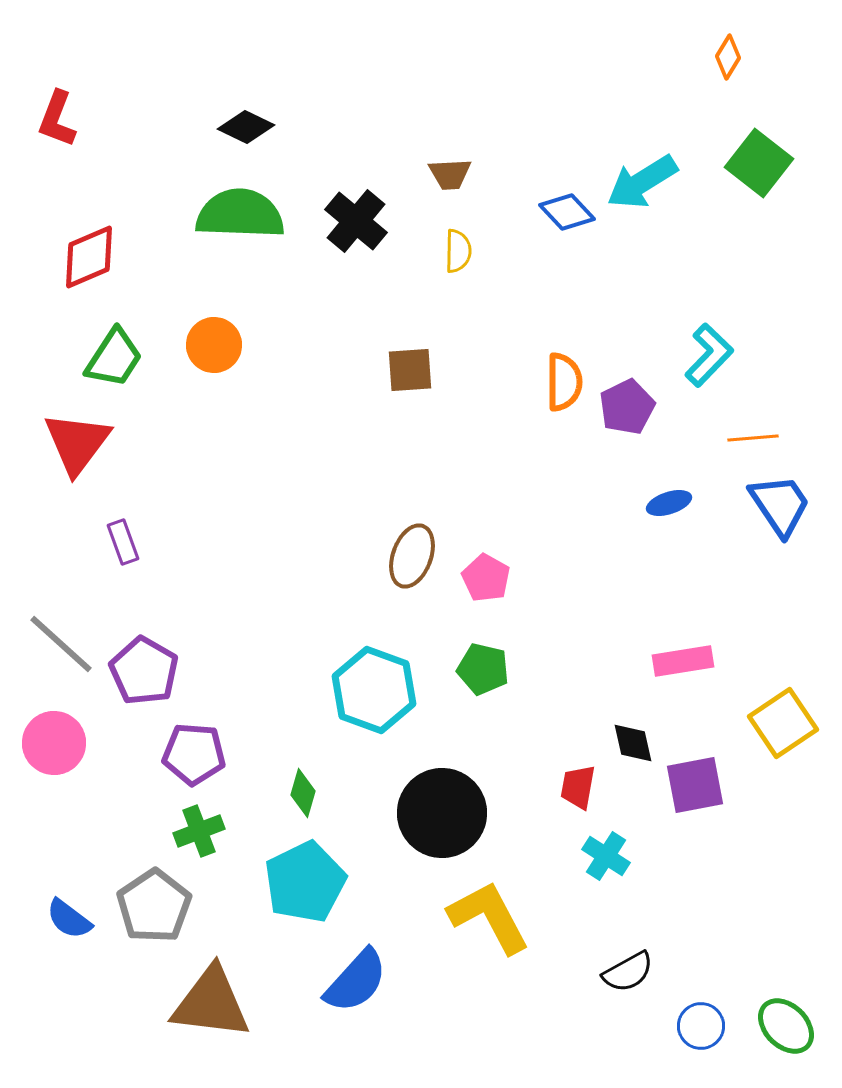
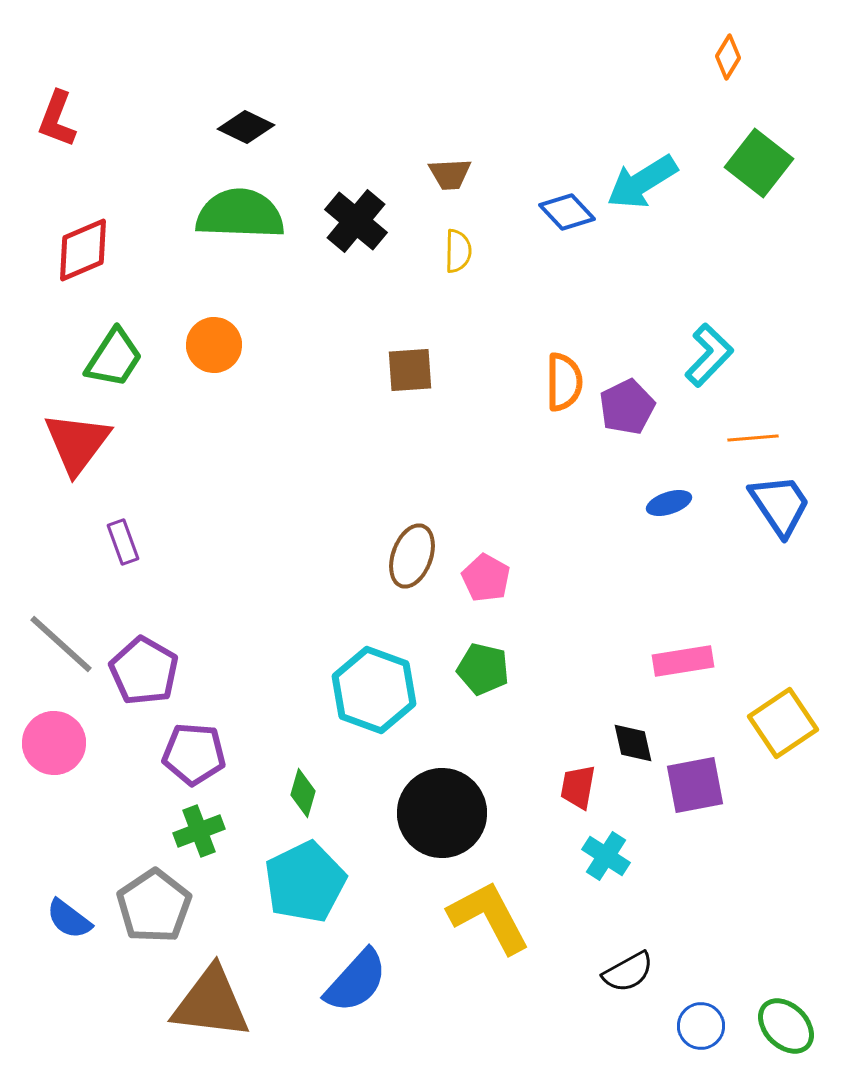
red diamond at (89, 257): moved 6 px left, 7 px up
